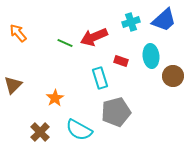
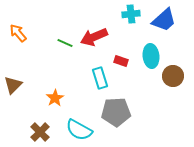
cyan cross: moved 8 px up; rotated 12 degrees clockwise
gray pentagon: rotated 12 degrees clockwise
